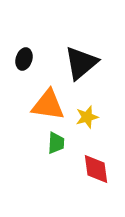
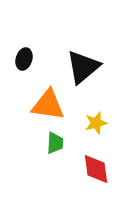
black triangle: moved 2 px right, 4 px down
yellow star: moved 9 px right, 6 px down
green trapezoid: moved 1 px left
